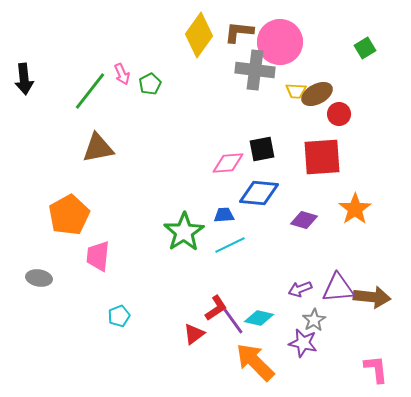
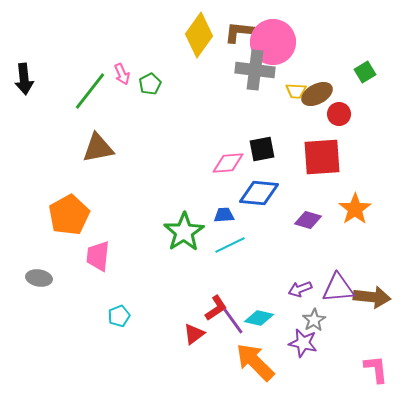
pink circle: moved 7 px left
green square: moved 24 px down
purple diamond: moved 4 px right
